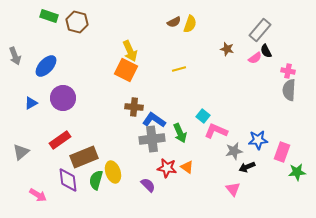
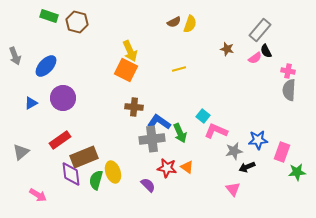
blue L-shape: moved 5 px right, 2 px down
purple diamond: moved 3 px right, 6 px up
